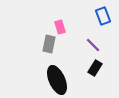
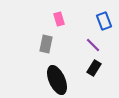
blue rectangle: moved 1 px right, 5 px down
pink rectangle: moved 1 px left, 8 px up
gray rectangle: moved 3 px left
black rectangle: moved 1 px left
